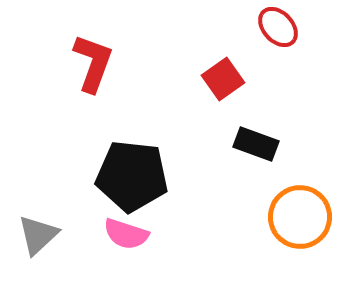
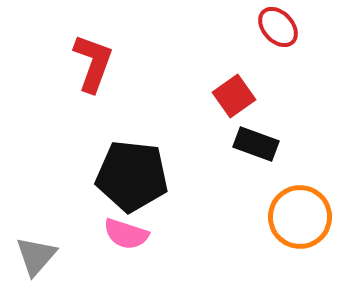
red square: moved 11 px right, 17 px down
gray triangle: moved 2 px left, 21 px down; rotated 6 degrees counterclockwise
